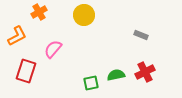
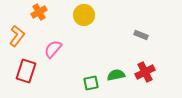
orange L-shape: rotated 25 degrees counterclockwise
